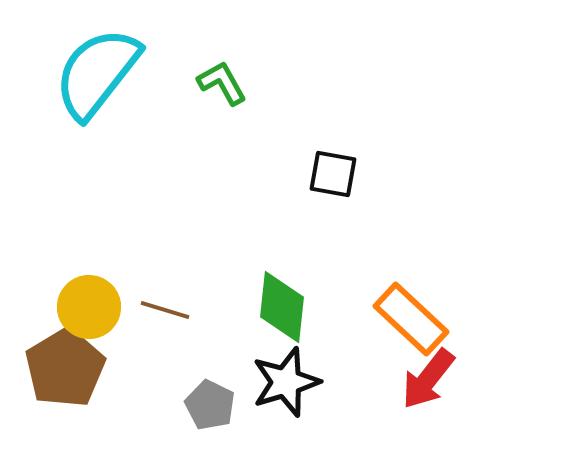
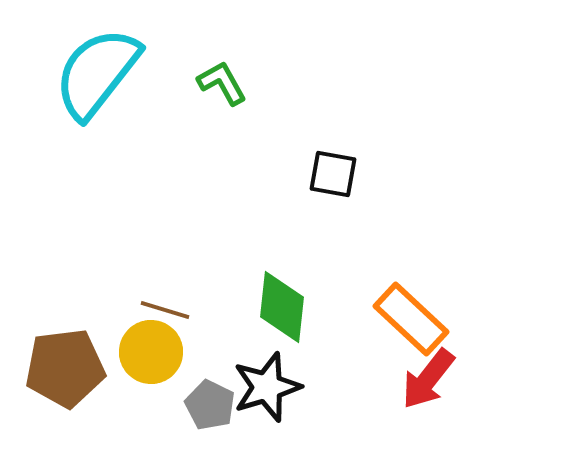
yellow circle: moved 62 px right, 45 px down
brown pentagon: rotated 24 degrees clockwise
black star: moved 19 px left, 5 px down
